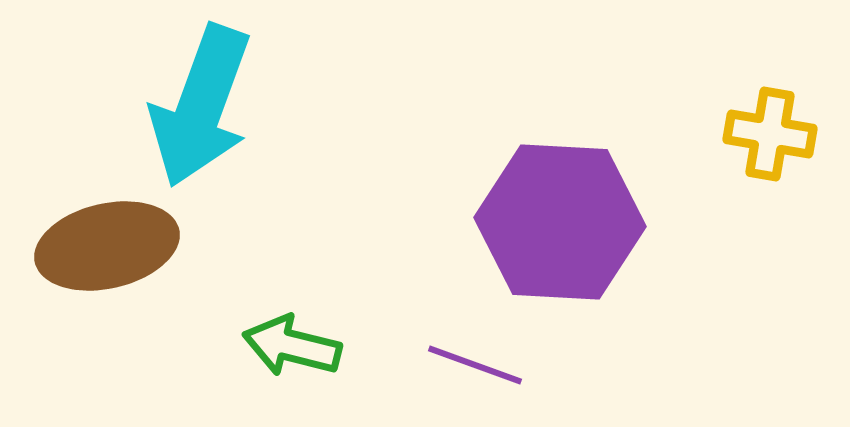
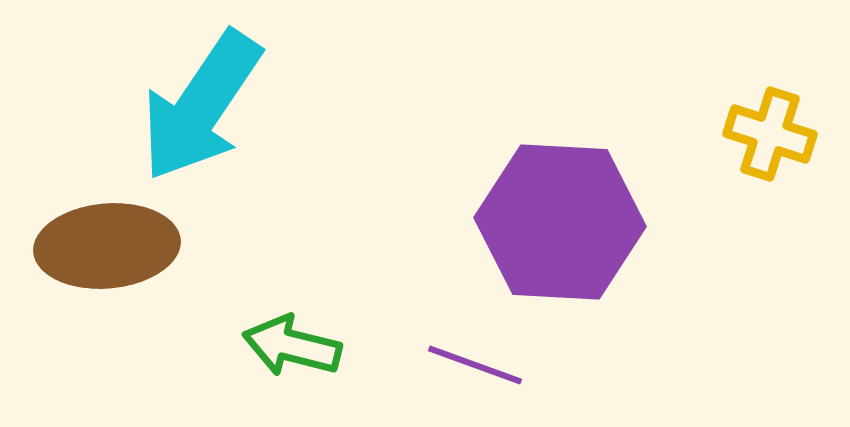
cyan arrow: rotated 14 degrees clockwise
yellow cross: rotated 8 degrees clockwise
brown ellipse: rotated 8 degrees clockwise
